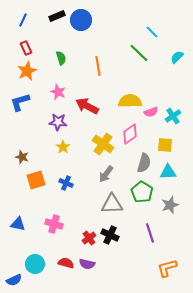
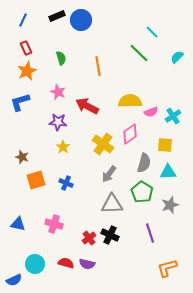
gray arrow: moved 3 px right
